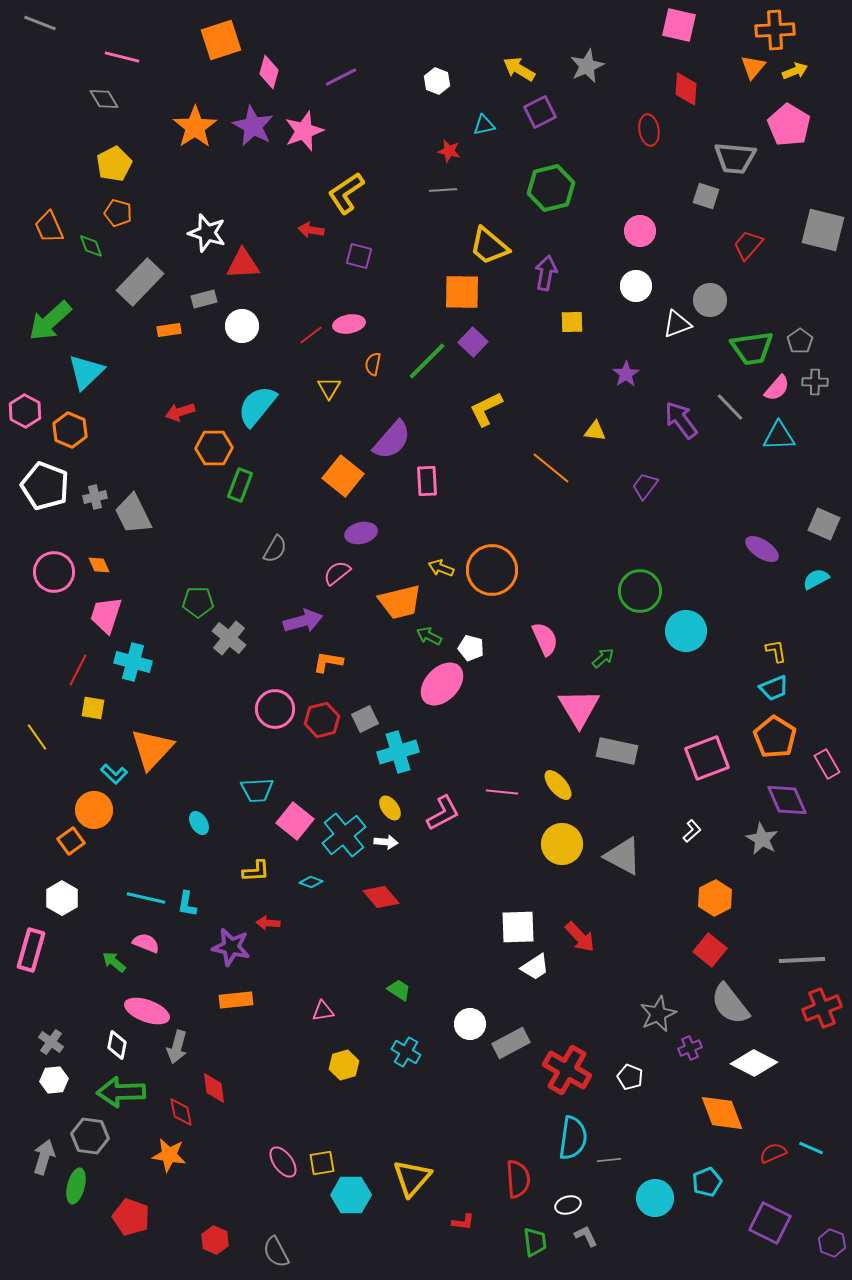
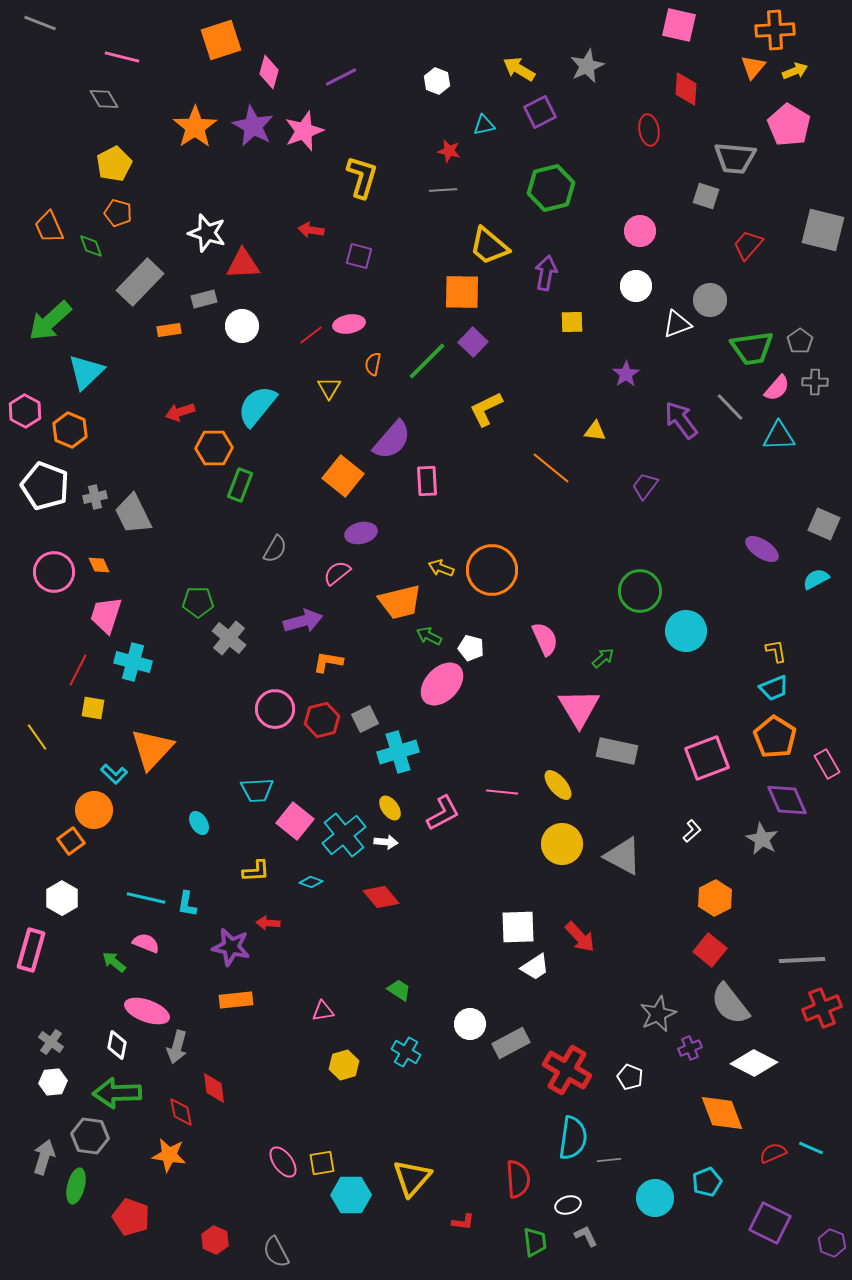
yellow L-shape at (346, 193): moved 16 px right, 16 px up; rotated 141 degrees clockwise
white hexagon at (54, 1080): moved 1 px left, 2 px down
green arrow at (121, 1092): moved 4 px left, 1 px down
